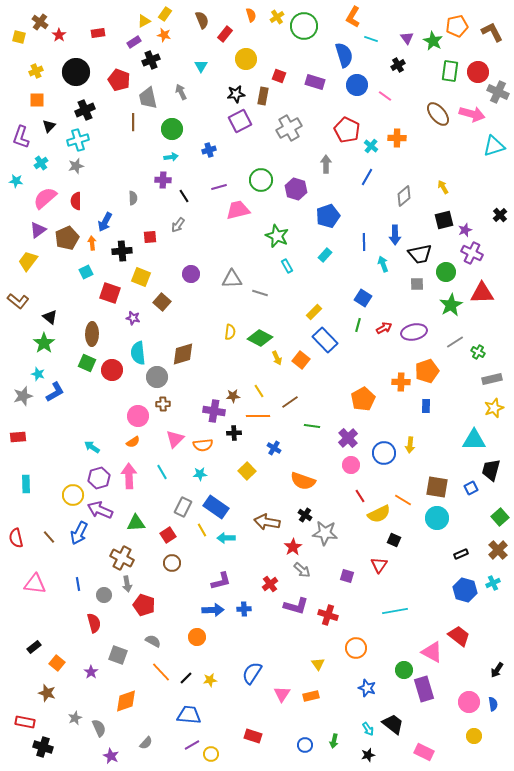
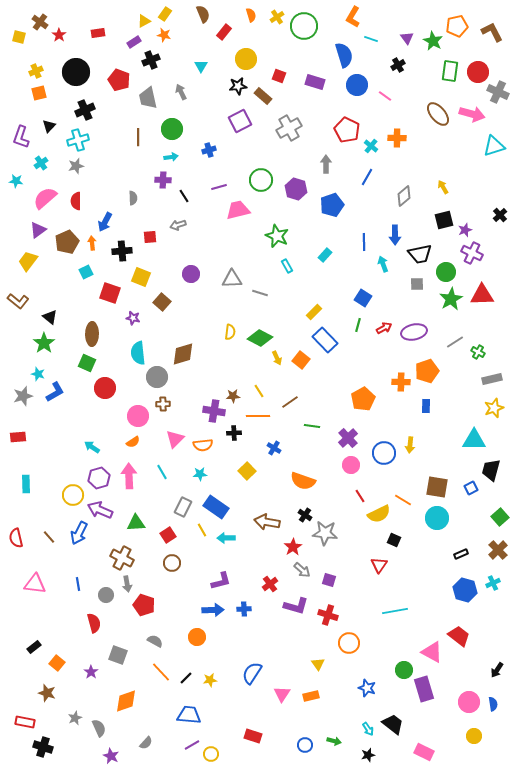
brown semicircle at (202, 20): moved 1 px right, 6 px up
red rectangle at (225, 34): moved 1 px left, 2 px up
black star at (236, 94): moved 2 px right, 8 px up
brown rectangle at (263, 96): rotated 60 degrees counterclockwise
orange square at (37, 100): moved 2 px right, 7 px up; rotated 14 degrees counterclockwise
brown line at (133, 122): moved 5 px right, 15 px down
blue pentagon at (328, 216): moved 4 px right, 11 px up
gray arrow at (178, 225): rotated 35 degrees clockwise
brown pentagon at (67, 238): moved 4 px down
red triangle at (482, 293): moved 2 px down
green star at (451, 305): moved 6 px up
red circle at (112, 370): moved 7 px left, 18 px down
purple square at (347, 576): moved 18 px left, 4 px down
gray circle at (104, 595): moved 2 px right
gray semicircle at (153, 641): moved 2 px right
orange circle at (356, 648): moved 7 px left, 5 px up
green arrow at (334, 741): rotated 88 degrees counterclockwise
